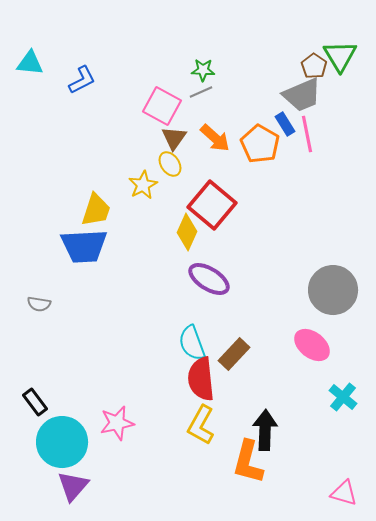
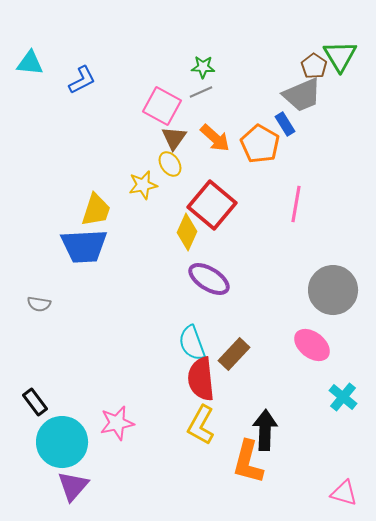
green star: moved 3 px up
pink line: moved 11 px left, 70 px down; rotated 21 degrees clockwise
yellow star: rotated 16 degrees clockwise
